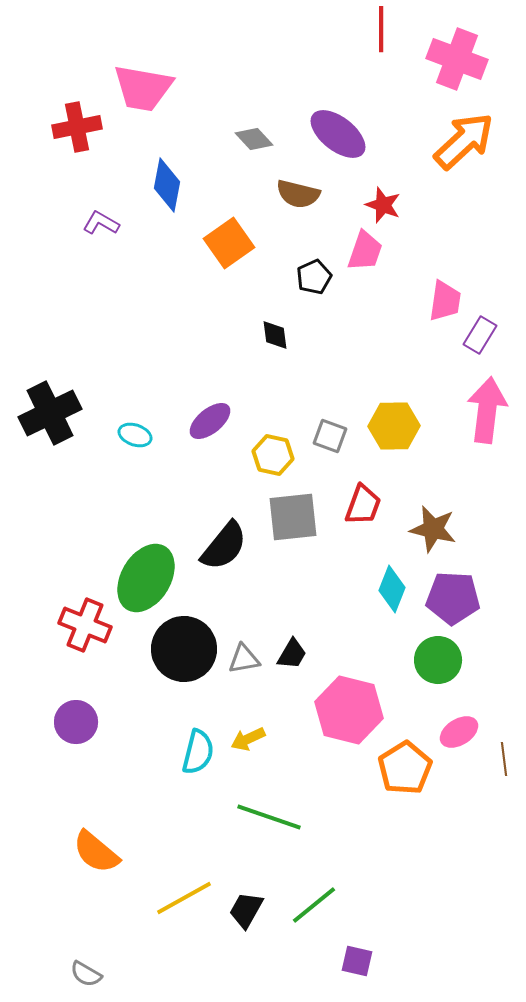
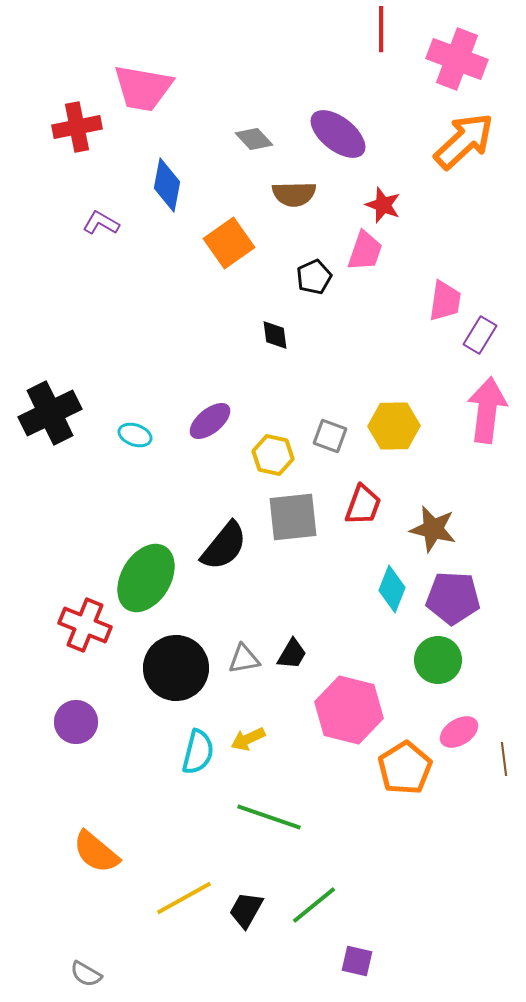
brown semicircle at (298, 194): moved 4 px left; rotated 15 degrees counterclockwise
black circle at (184, 649): moved 8 px left, 19 px down
